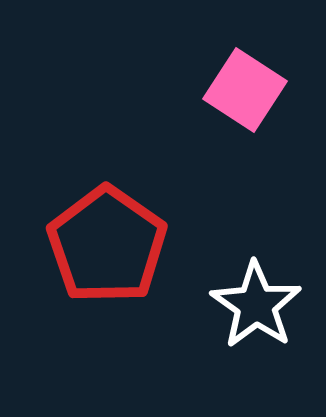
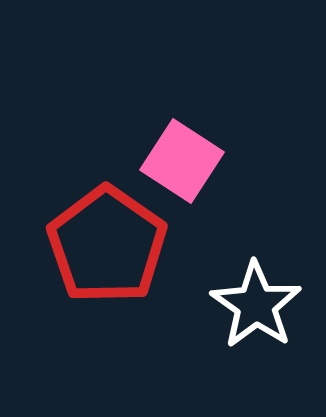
pink square: moved 63 px left, 71 px down
